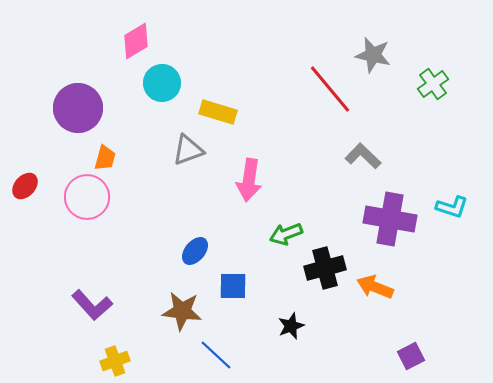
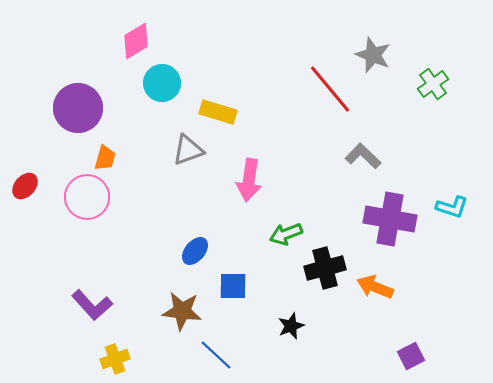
gray star: rotated 9 degrees clockwise
yellow cross: moved 2 px up
